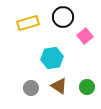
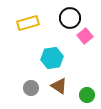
black circle: moved 7 px right, 1 px down
green circle: moved 8 px down
